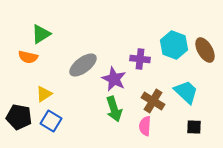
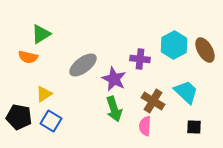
cyan hexagon: rotated 12 degrees clockwise
